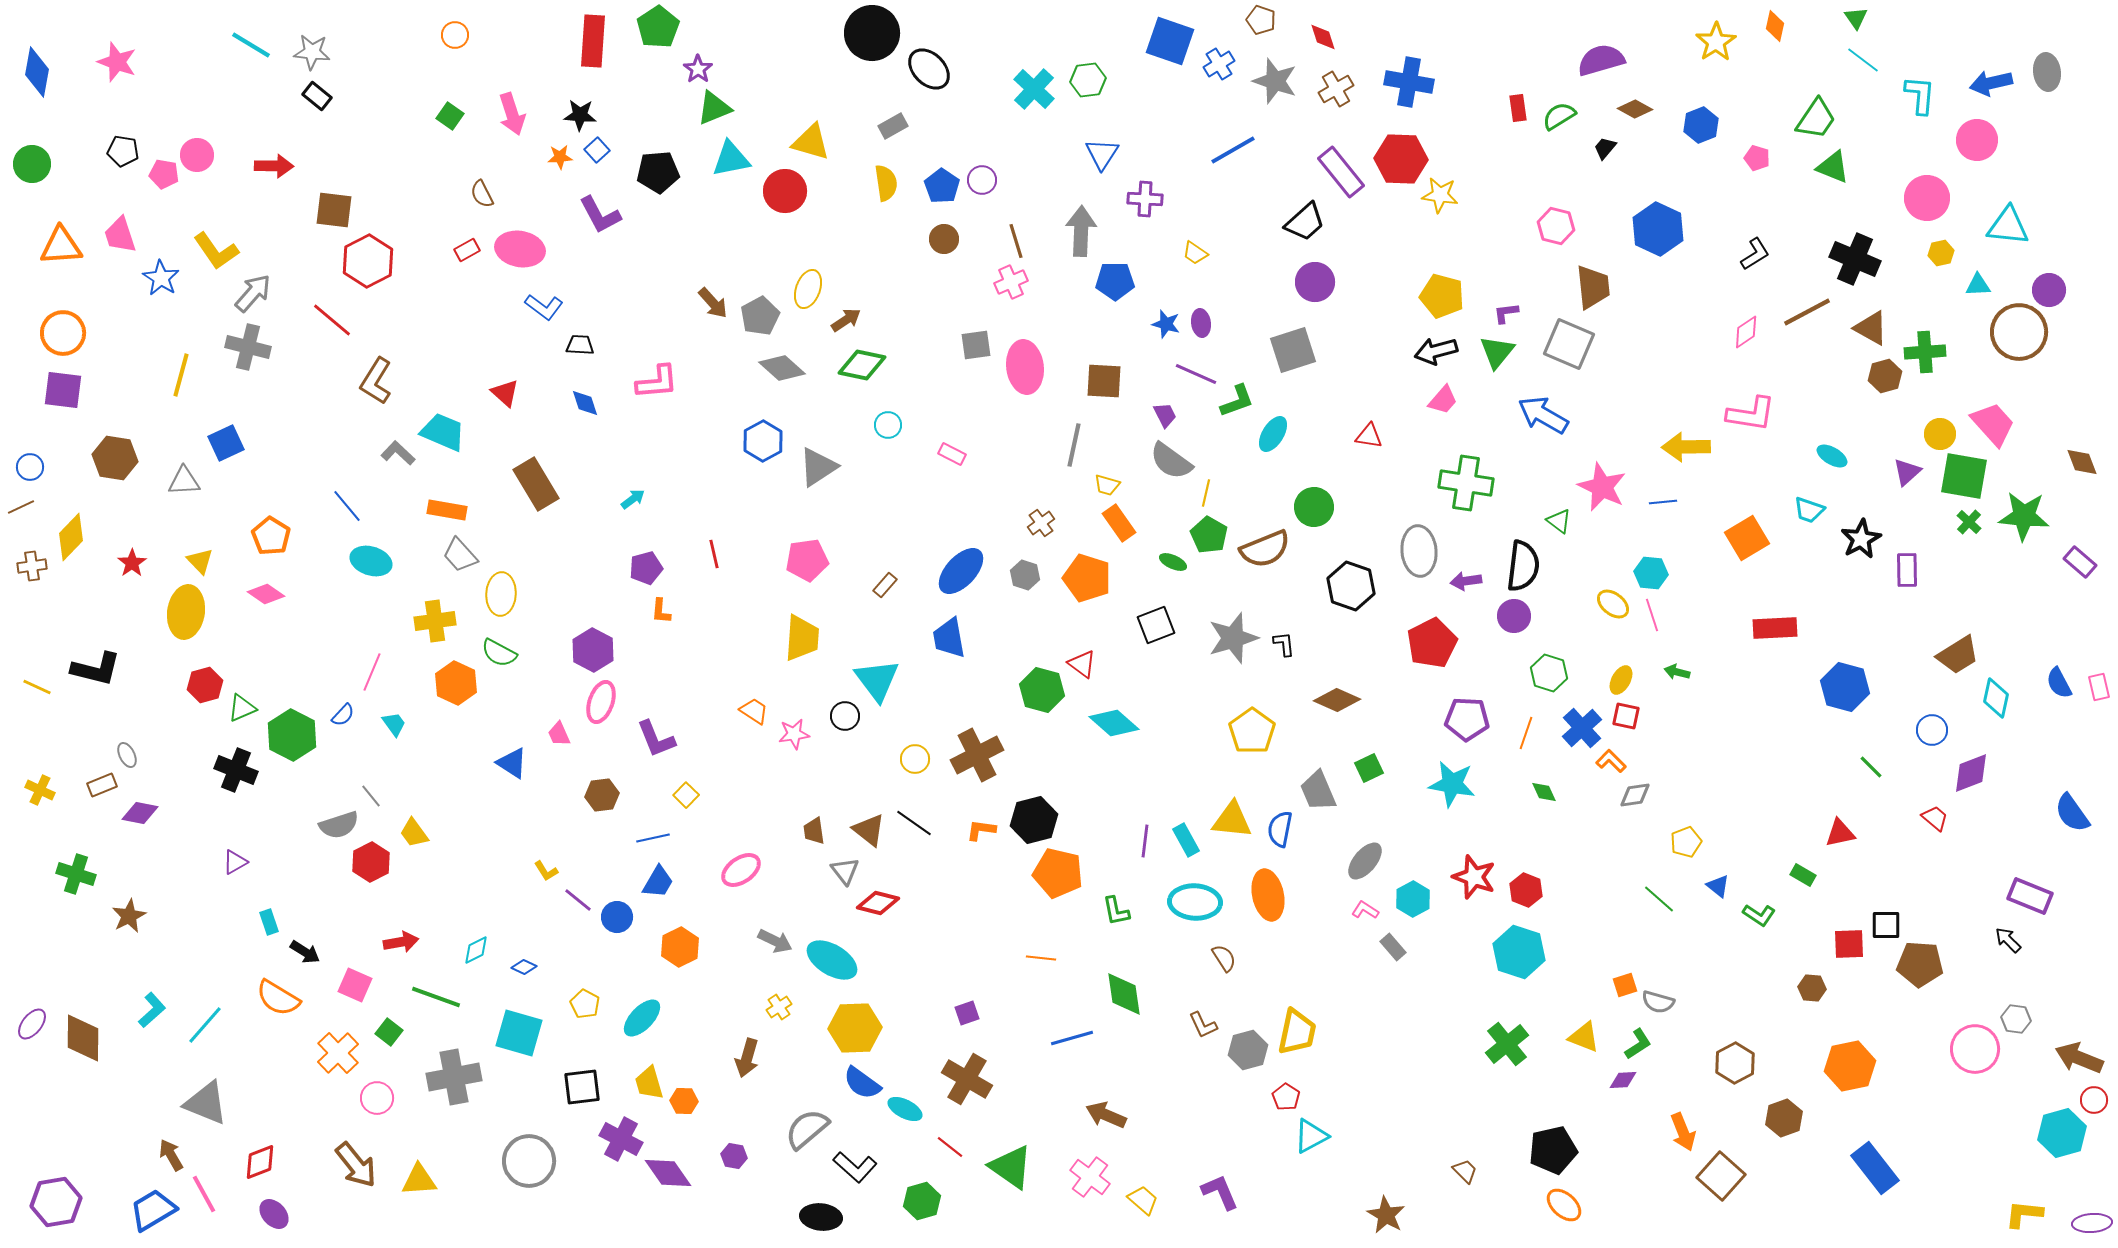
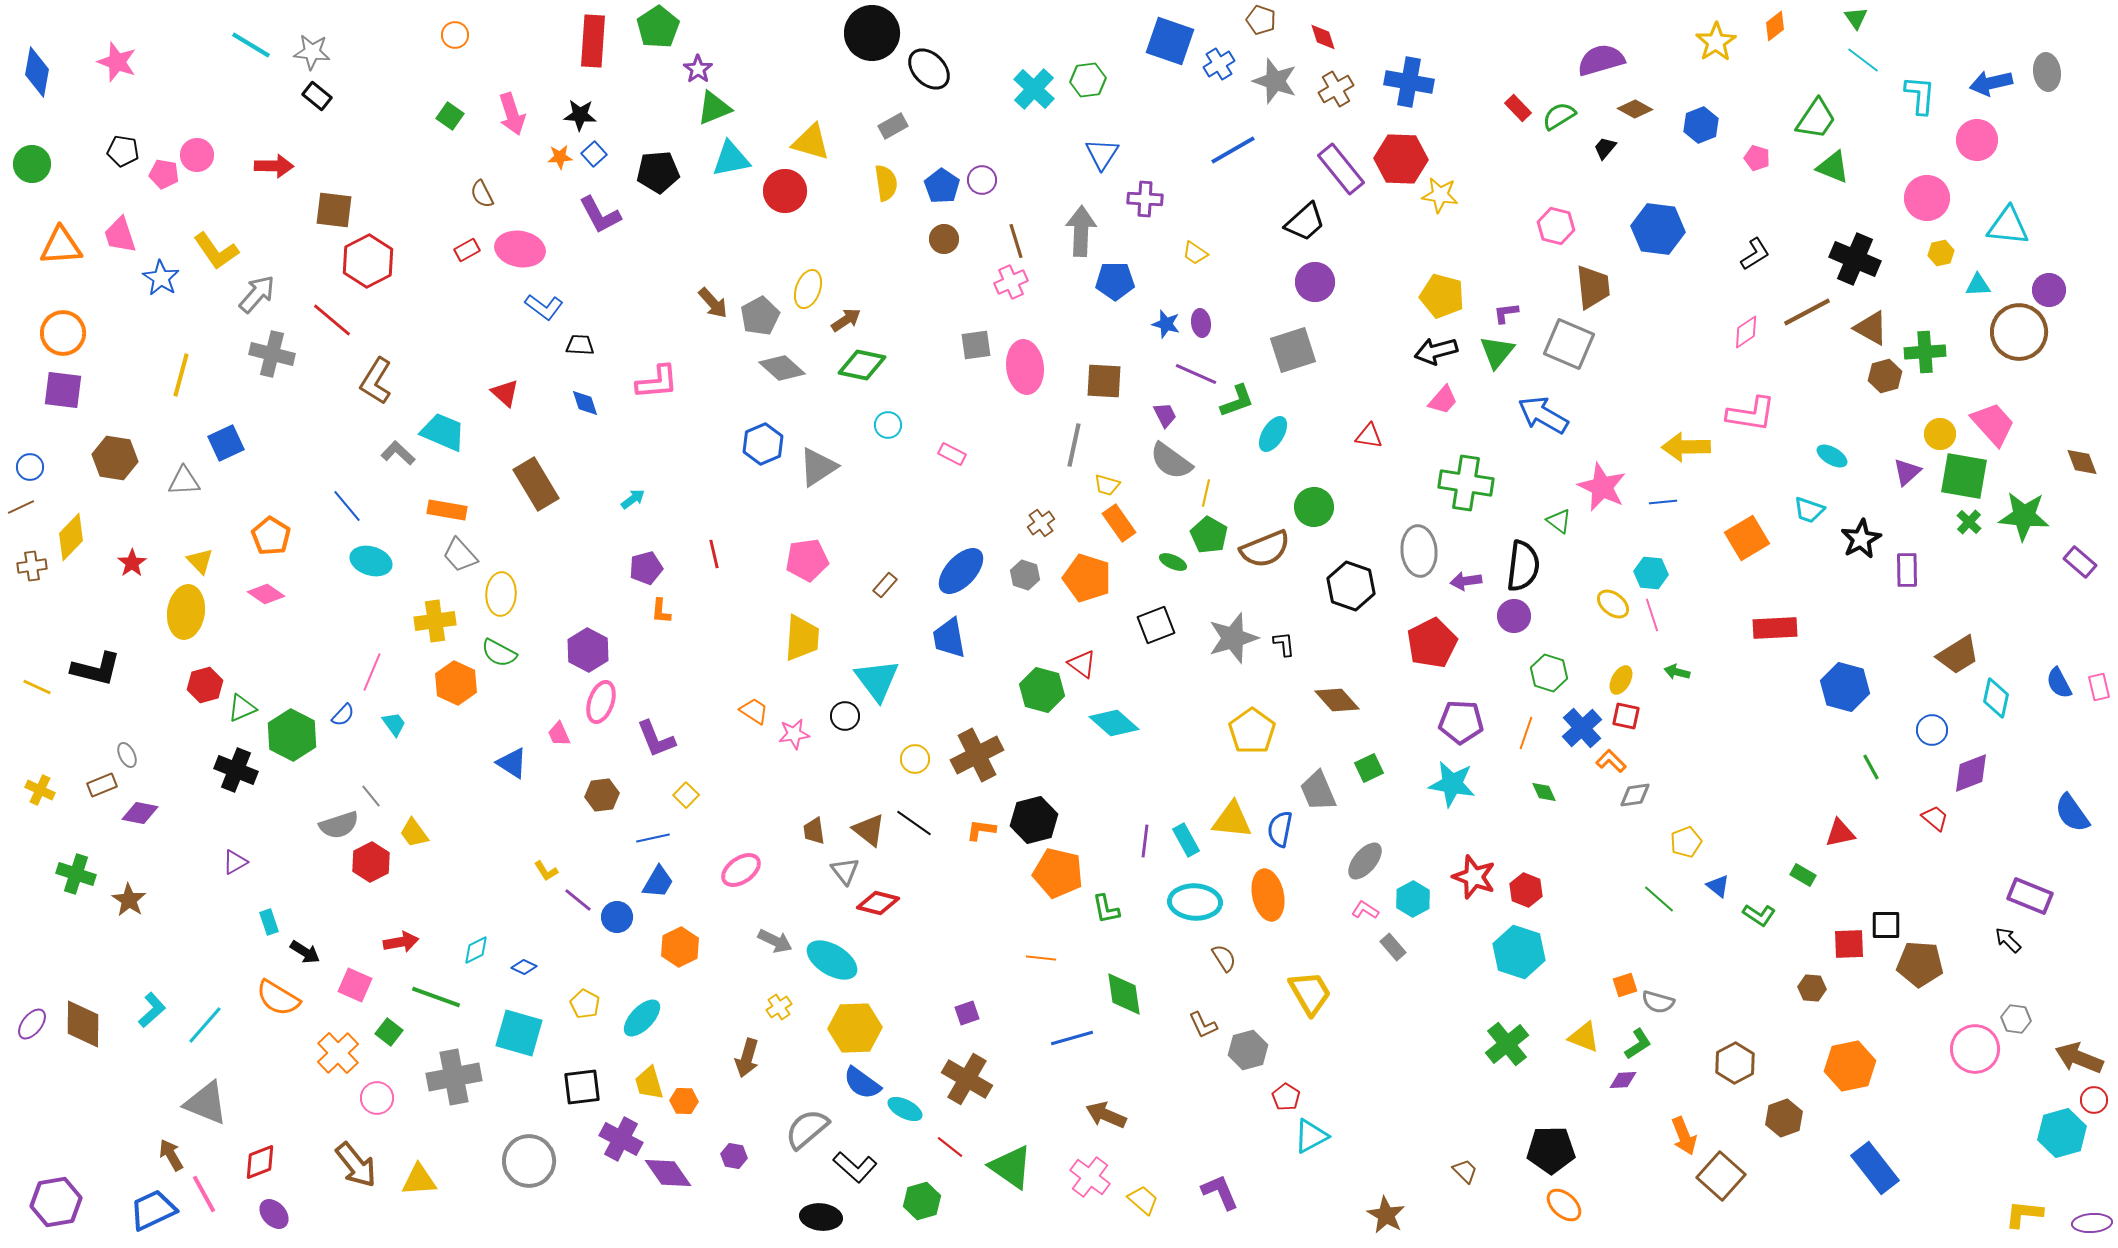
orange diamond at (1775, 26): rotated 40 degrees clockwise
red rectangle at (1518, 108): rotated 36 degrees counterclockwise
blue square at (597, 150): moved 3 px left, 4 px down
purple rectangle at (1341, 172): moved 3 px up
blue hexagon at (1658, 229): rotated 18 degrees counterclockwise
gray arrow at (253, 293): moved 4 px right, 1 px down
gray cross at (248, 347): moved 24 px right, 7 px down
blue hexagon at (763, 441): moved 3 px down; rotated 6 degrees clockwise
purple hexagon at (593, 650): moved 5 px left
brown diamond at (1337, 700): rotated 24 degrees clockwise
purple pentagon at (1467, 719): moved 6 px left, 3 px down
green line at (1871, 767): rotated 16 degrees clockwise
green L-shape at (1116, 911): moved 10 px left, 2 px up
brown star at (129, 916): moved 16 px up; rotated 12 degrees counterclockwise
yellow trapezoid at (1297, 1032): moved 13 px right, 39 px up; rotated 42 degrees counterclockwise
brown diamond at (83, 1038): moved 14 px up
orange arrow at (1683, 1132): moved 1 px right, 4 px down
black pentagon at (1553, 1150): moved 2 px left; rotated 12 degrees clockwise
blue trapezoid at (153, 1210): rotated 6 degrees clockwise
